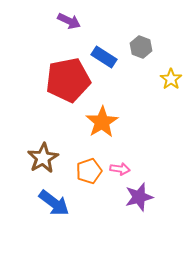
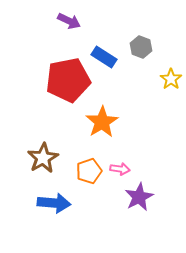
purple star: rotated 12 degrees counterclockwise
blue arrow: rotated 32 degrees counterclockwise
